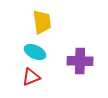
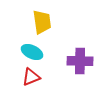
cyan ellipse: moved 3 px left
